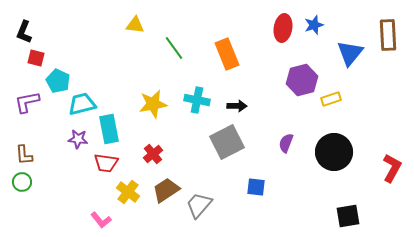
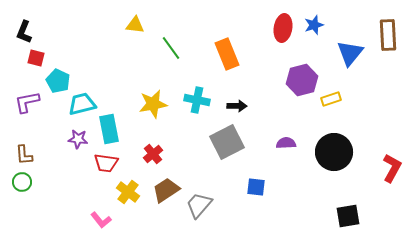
green line: moved 3 px left
purple semicircle: rotated 66 degrees clockwise
